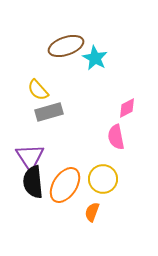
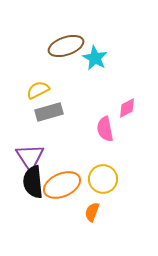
yellow semicircle: rotated 105 degrees clockwise
pink semicircle: moved 11 px left, 8 px up
orange ellipse: moved 3 px left; rotated 33 degrees clockwise
